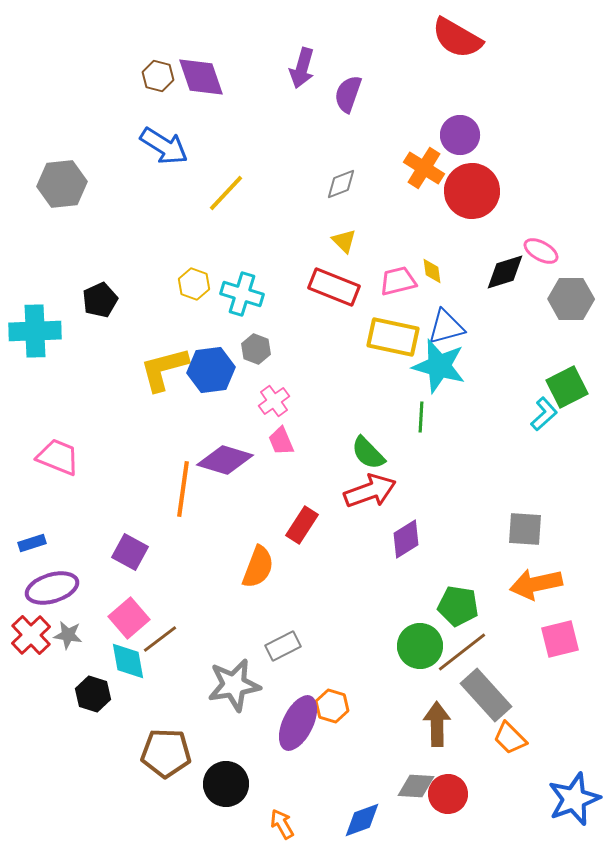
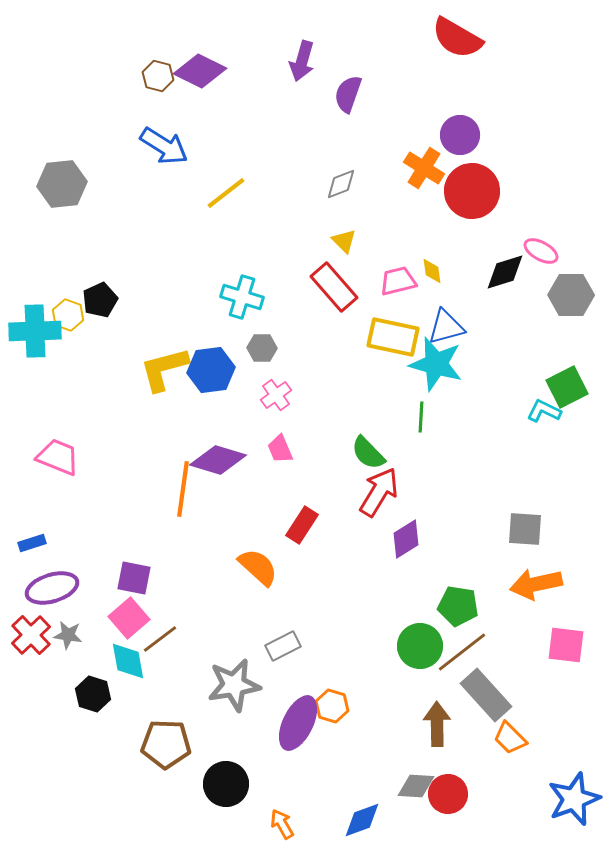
purple arrow at (302, 68): moved 7 px up
purple diamond at (201, 77): moved 1 px left, 6 px up; rotated 45 degrees counterclockwise
yellow line at (226, 193): rotated 9 degrees clockwise
yellow hexagon at (194, 284): moved 126 px left, 31 px down
red rectangle at (334, 287): rotated 27 degrees clockwise
cyan cross at (242, 294): moved 3 px down
gray hexagon at (571, 299): moved 4 px up
gray hexagon at (256, 349): moved 6 px right, 1 px up; rotated 20 degrees counterclockwise
cyan star at (439, 366): moved 3 px left, 2 px up
pink cross at (274, 401): moved 2 px right, 6 px up
cyan L-shape at (544, 414): moved 3 px up; rotated 112 degrees counterclockwise
pink trapezoid at (281, 441): moved 1 px left, 8 px down
purple diamond at (225, 460): moved 7 px left
red arrow at (370, 491): moved 9 px right, 1 px down; rotated 39 degrees counterclockwise
purple square at (130, 552): moved 4 px right, 26 px down; rotated 18 degrees counterclockwise
orange semicircle at (258, 567): rotated 69 degrees counterclockwise
pink square at (560, 639): moved 6 px right, 6 px down; rotated 21 degrees clockwise
brown pentagon at (166, 753): moved 9 px up
